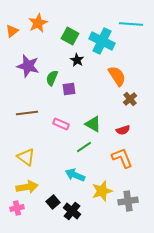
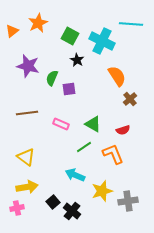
orange L-shape: moved 9 px left, 4 px up
